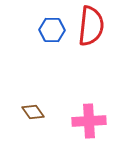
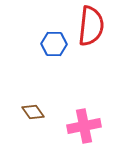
blue hexagon: moved 2 px right, 14 px down
pink cross: moved 5 px left, 5 px down; rotated 8 degrees counterclockwise
